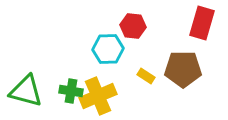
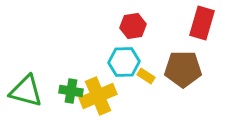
red hexagon: rotated 15 degrees counterclockwise
cyan hexagon: moved 16 px right, 13 px down
